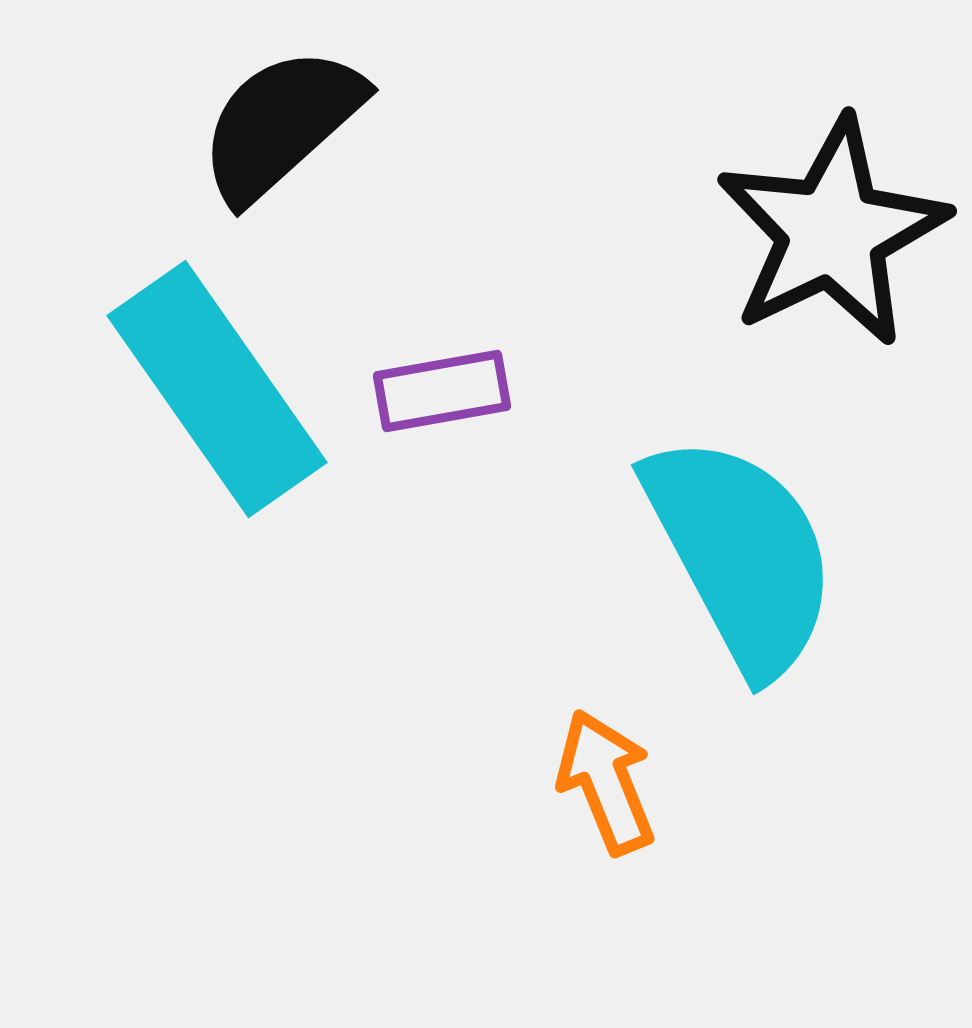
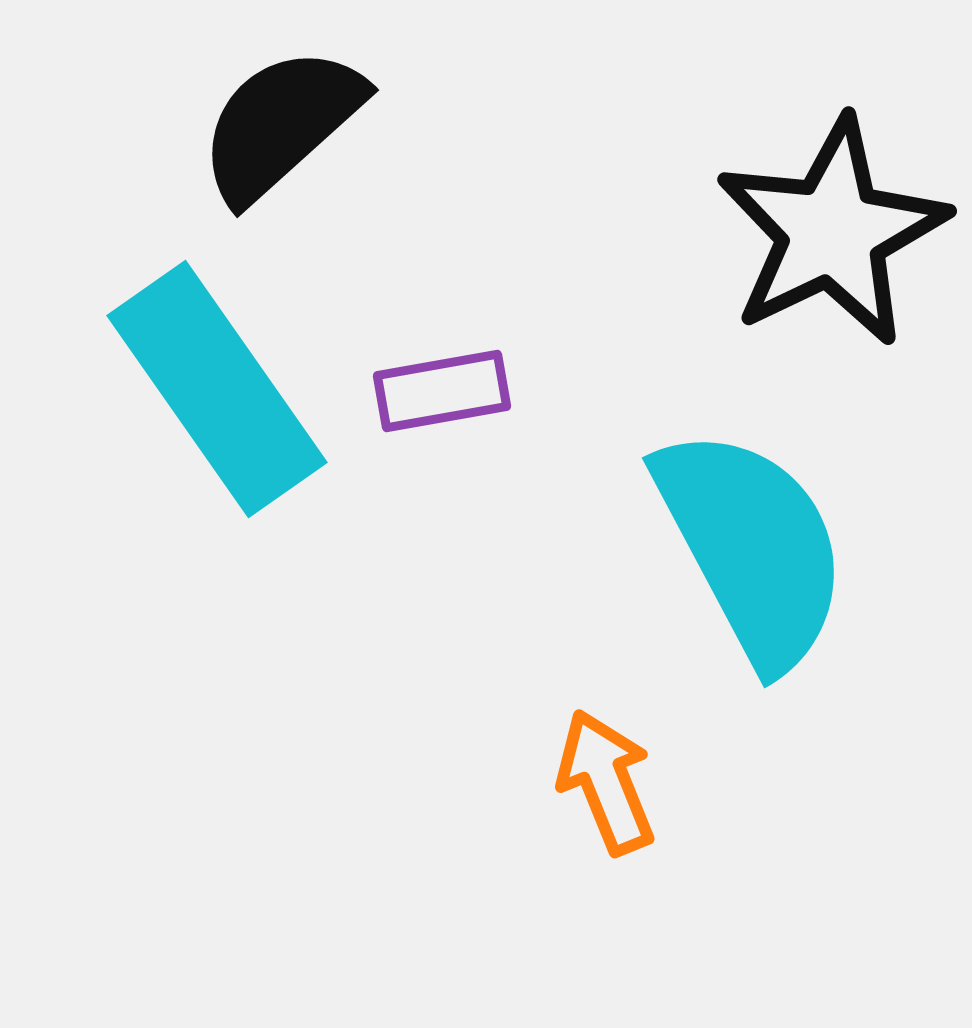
cyan semicircle: moved 11 px right, 7 px up
